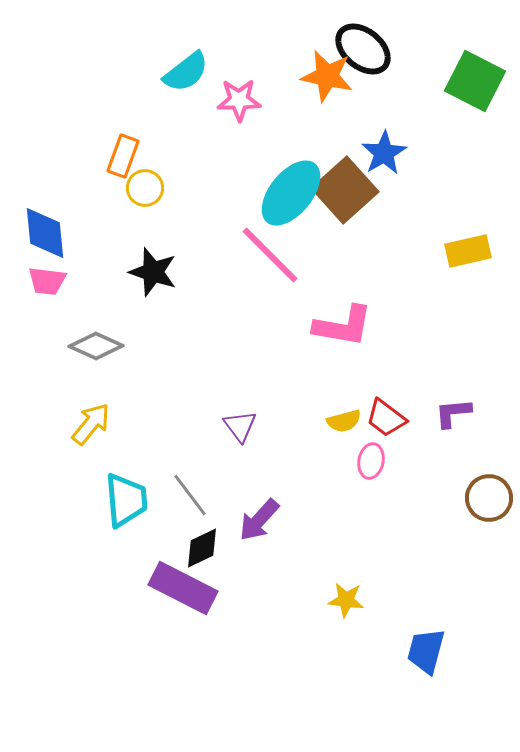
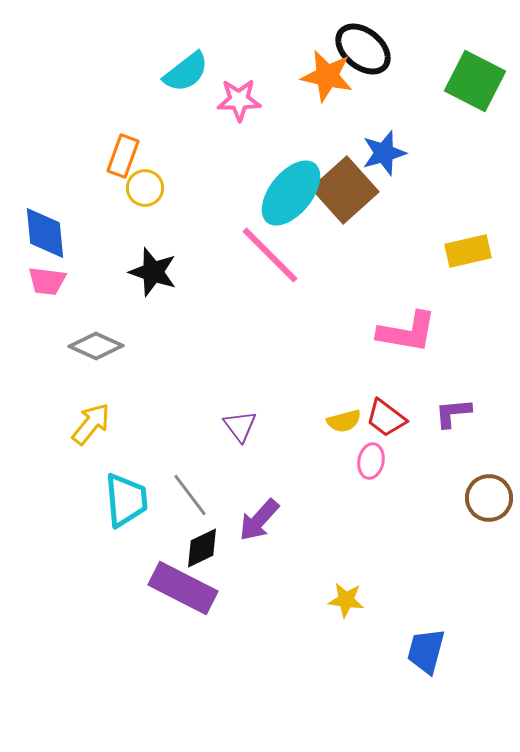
blue star: rotated 15 degrees clockwise
pink L-shape: moved 64 px right, 6 px down
